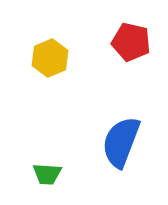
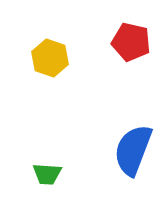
yellow hexagon: rotated 18 degrees counterclockwise
blue semicircle: moved 12 px right, 8 px down
